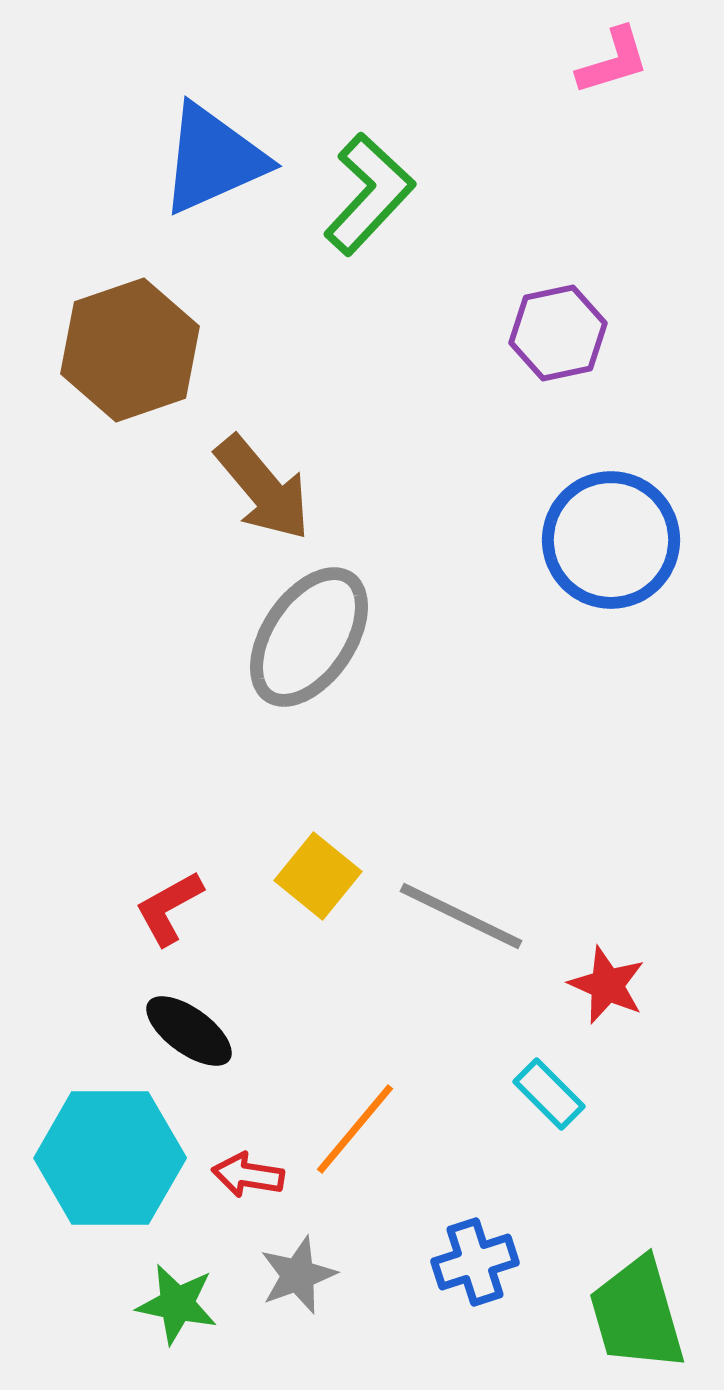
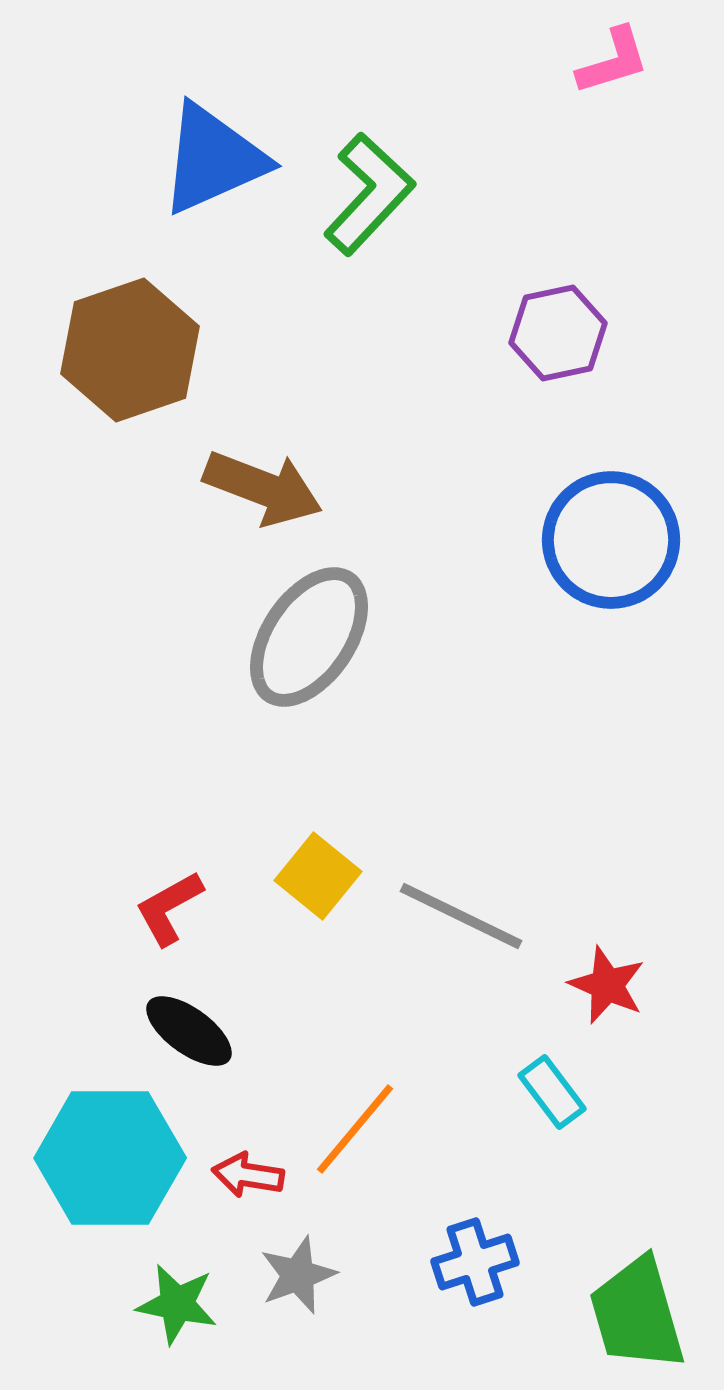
brown arrow: rotated 29 degrees counterclockwise
cyan rectangle: moved 3 px right, 2 px up; rotated 8 degrees clockwise
